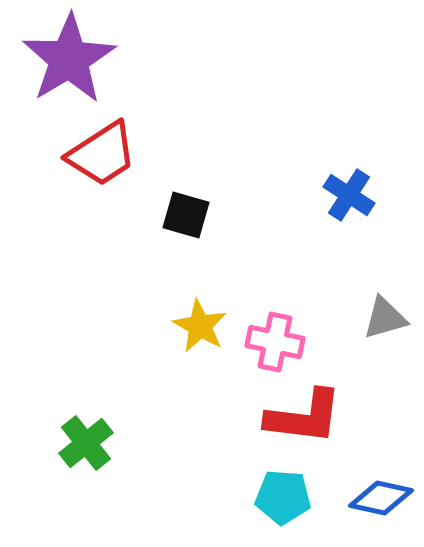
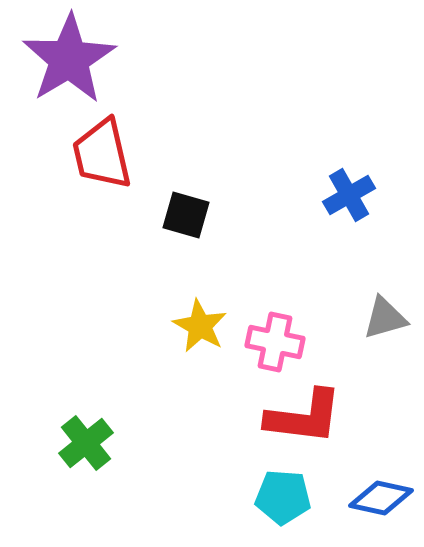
red trapezoid: rotated 110 degrees clockwise
blue cross: rotated 27 degrees clockwise
